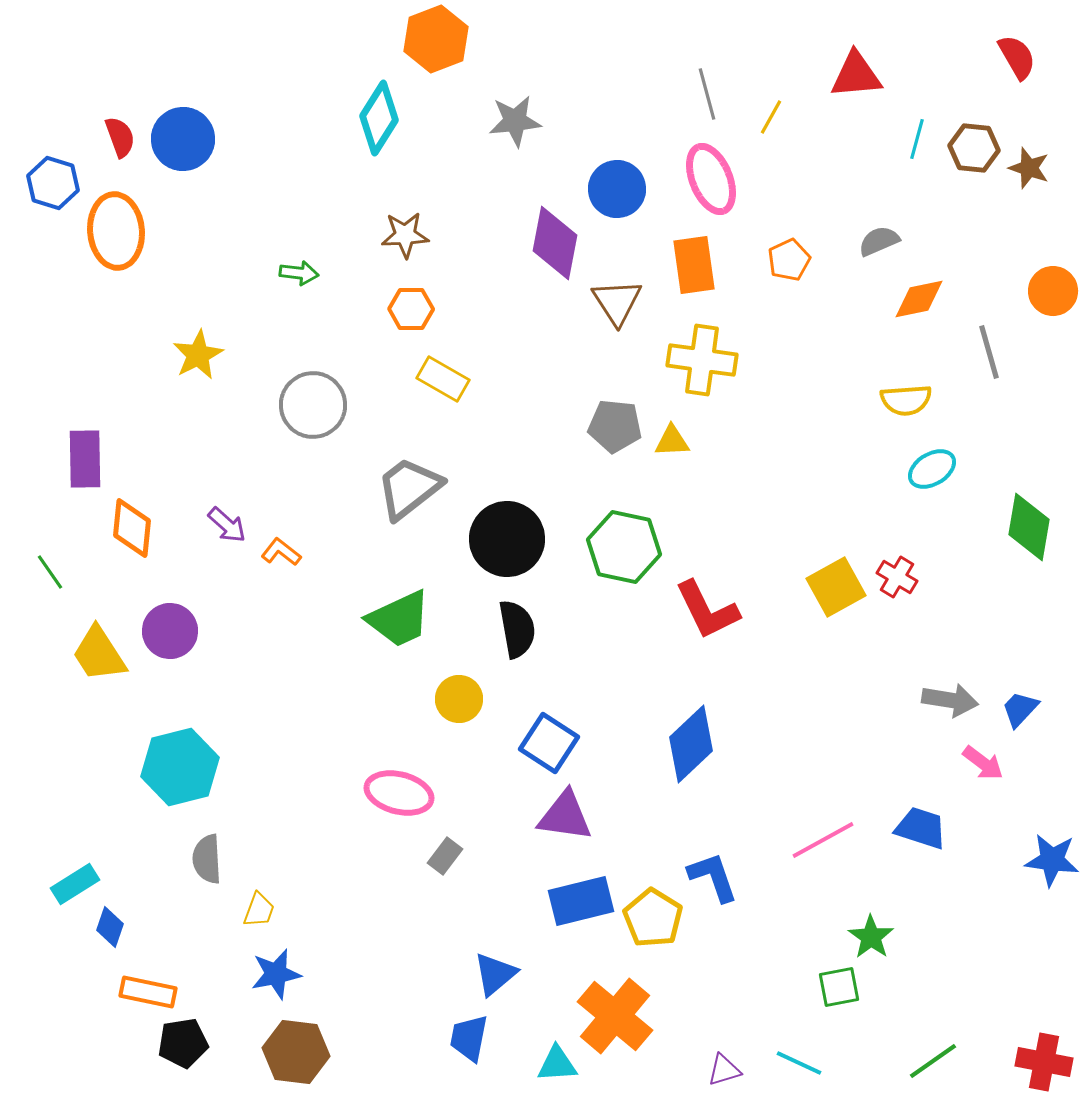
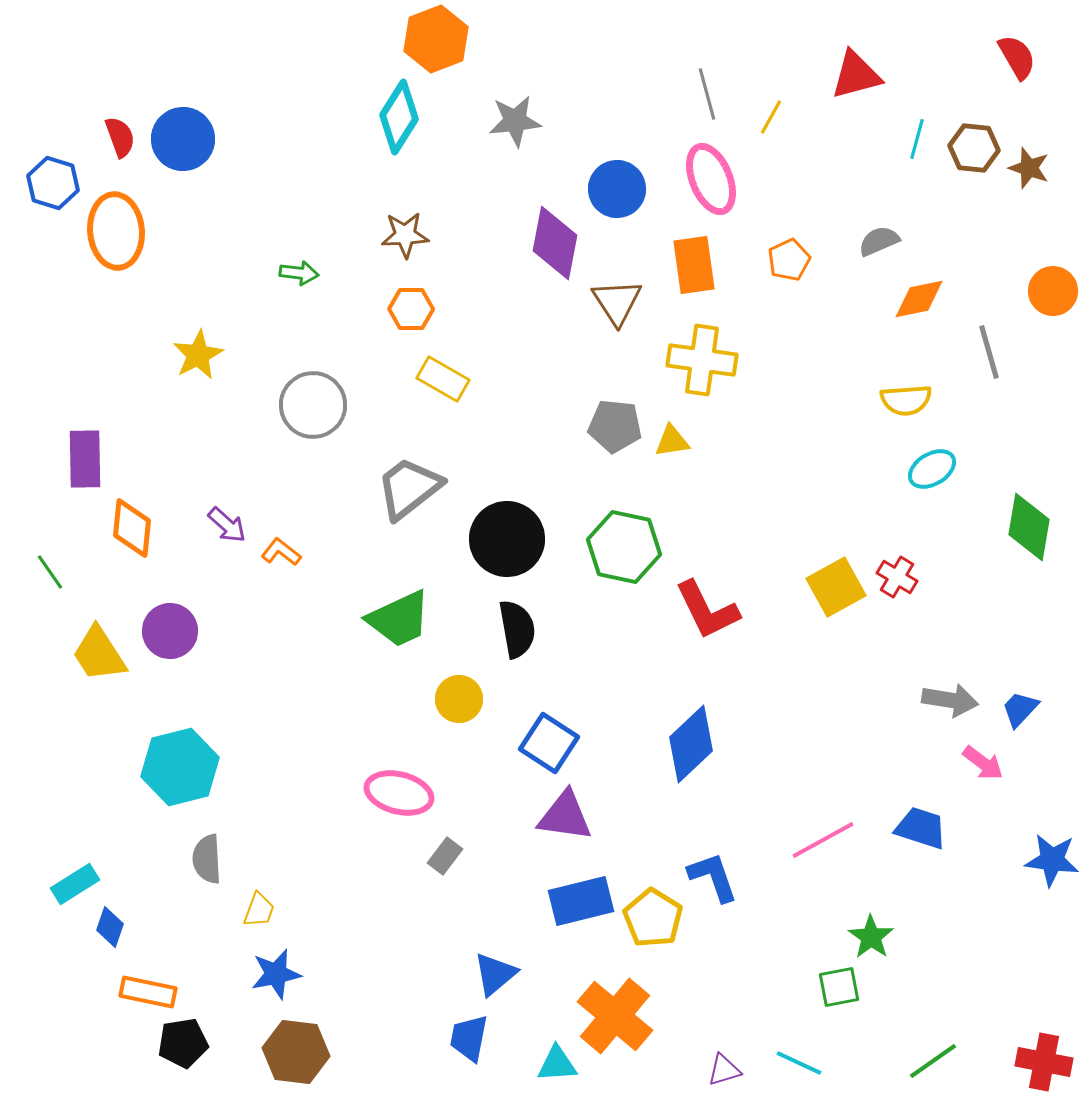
red triangle at (856, 75): rotated 10 degrees counterclockwise
cyan diamond at (379, 118): moved 20 px right, 1 px up
yellow triangle at (672, 441): rotated 6 degrees counterclockwise
